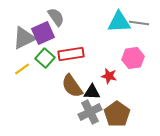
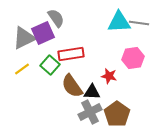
gray semicircle: moved 1 px down
green square: moved 5 px right, 7 px down
